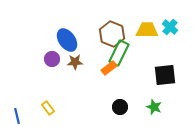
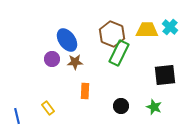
orange rectangle: moved 24 px left, 23 px down; rotated 49 degrees counterclockwise
black circle: moved 1 px right, 1 px up
